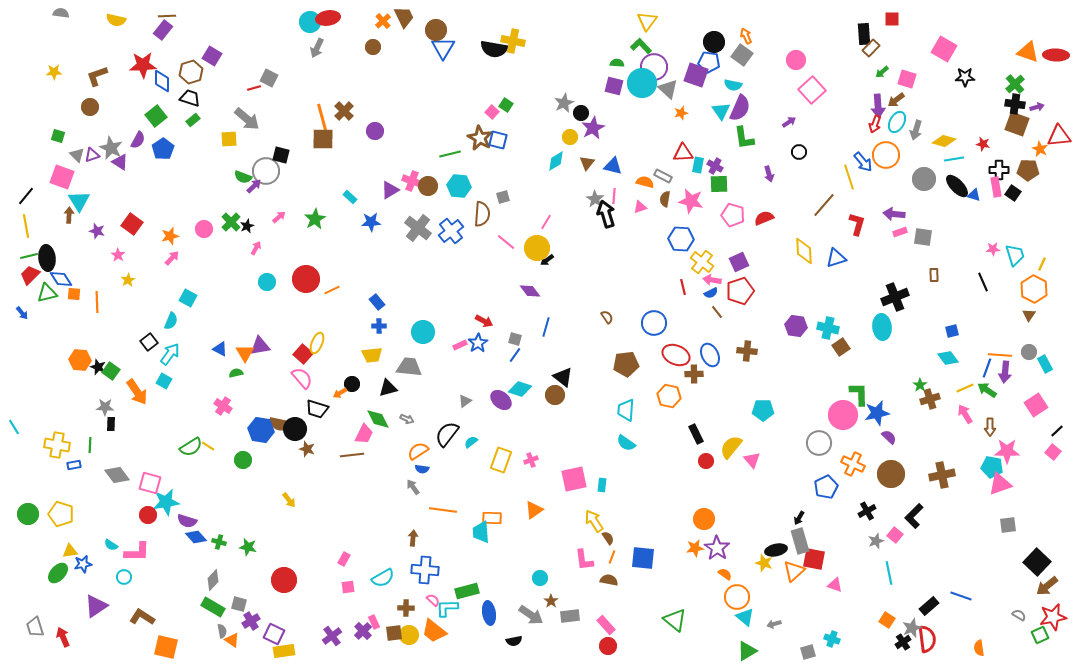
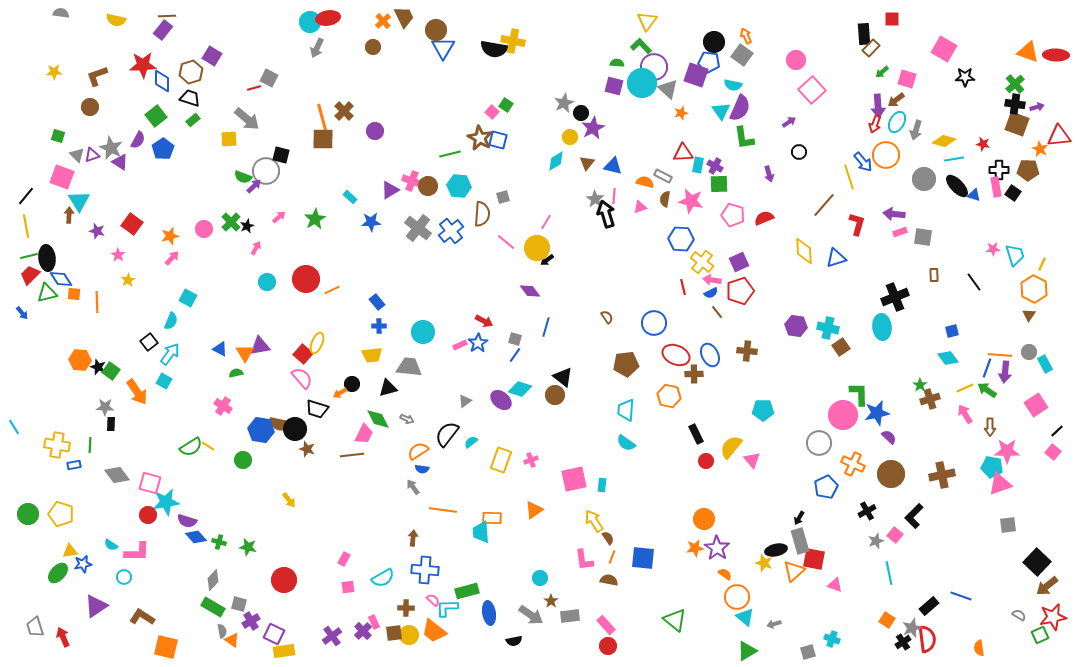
black line at (983, 282): moved 9 px left; rotated 12 degrees counterclockwise
